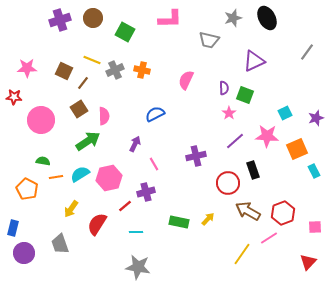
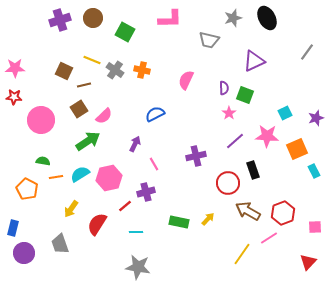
pink star at (27, 68): moved 12 px left
gray cross at (115, 70): rotated 30 degrees counterclockwise
brown line at (83, 83): moved 1 px right, 2 px down; rotated 40 degrees clockwise
pink semicircle at (104, 116): rotated 48 degrees clockwise
